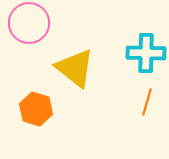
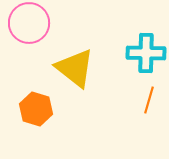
orange line: moved 2 px right, 2 px up
